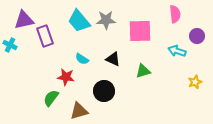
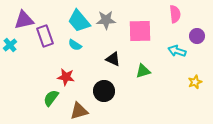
cyan cross: rotated 24 degrees clockwise
cyan semicircle: moved 7 px left, 14 px up
